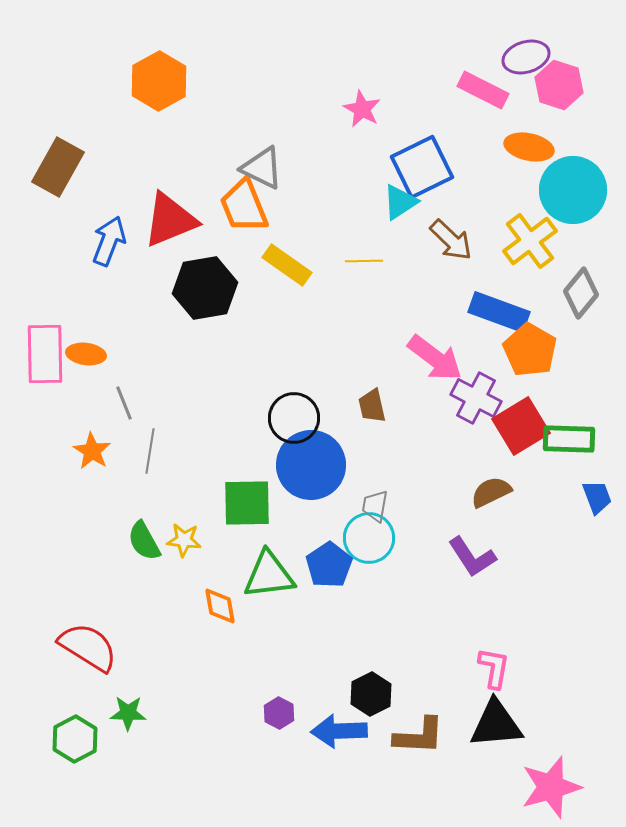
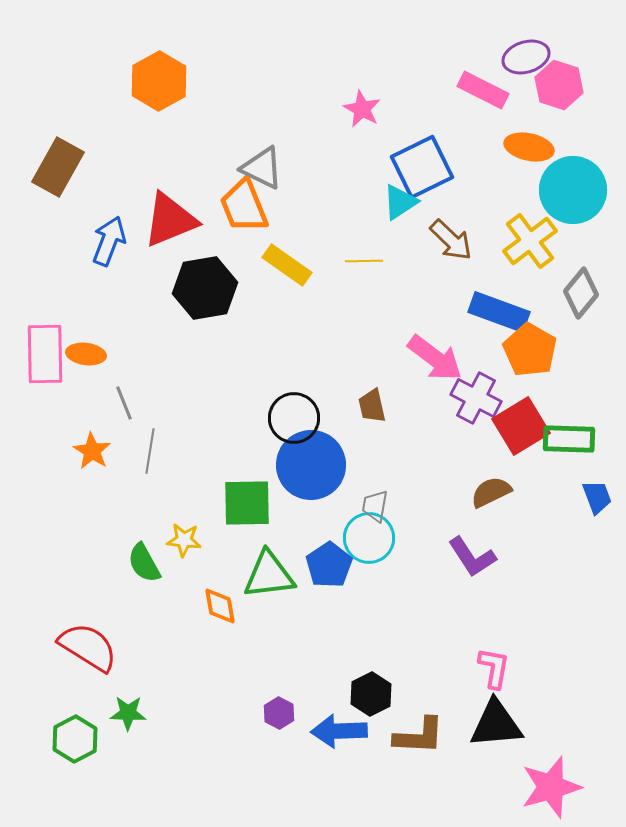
green semicircle at (144, 541): moved 22 px down
